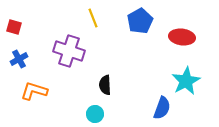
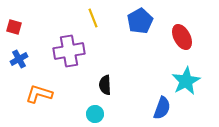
red ellipse: rotated 55 degrees clockwise
purple cross: rotated 28 degrees counterclockwise
orange L-shape: moved 5 px right, 3 px down
